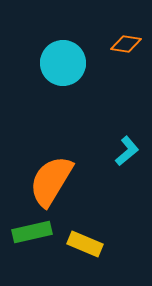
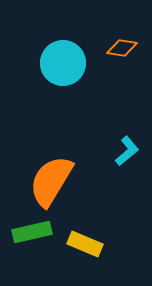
orange diamond: moved 4 px left, 4 px down
